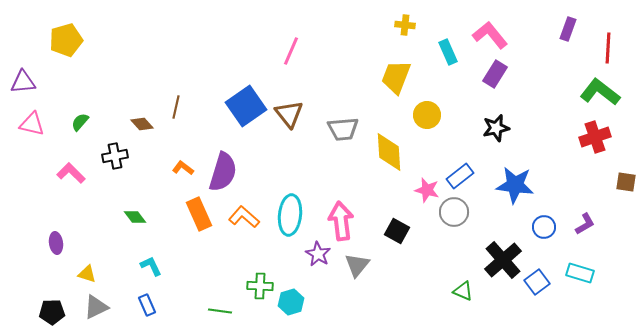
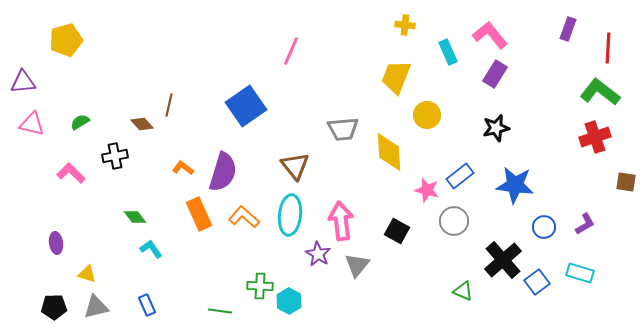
brown line at (176, 107): moved 7 px left, 2 px up
brown triangle at (289, 114): moved 6 px right, 52 px down
green semicircle at (80, 122): rotated 18 degrees clockwise
gray circle at (454, 212): moved 9 px down
cyan L-shape at (151, 266): moved 17 px up; rotated 10 degrees counterclockwise
cyan hexagon at (291, 302): moved 2 px left, 1 px up; rotated 15 degrees counterclockwise
gray triangle at (96, 307): rotated 12 degrees clockwise
black pentagon at (52, 312): moved 2 px right, 5 px up
